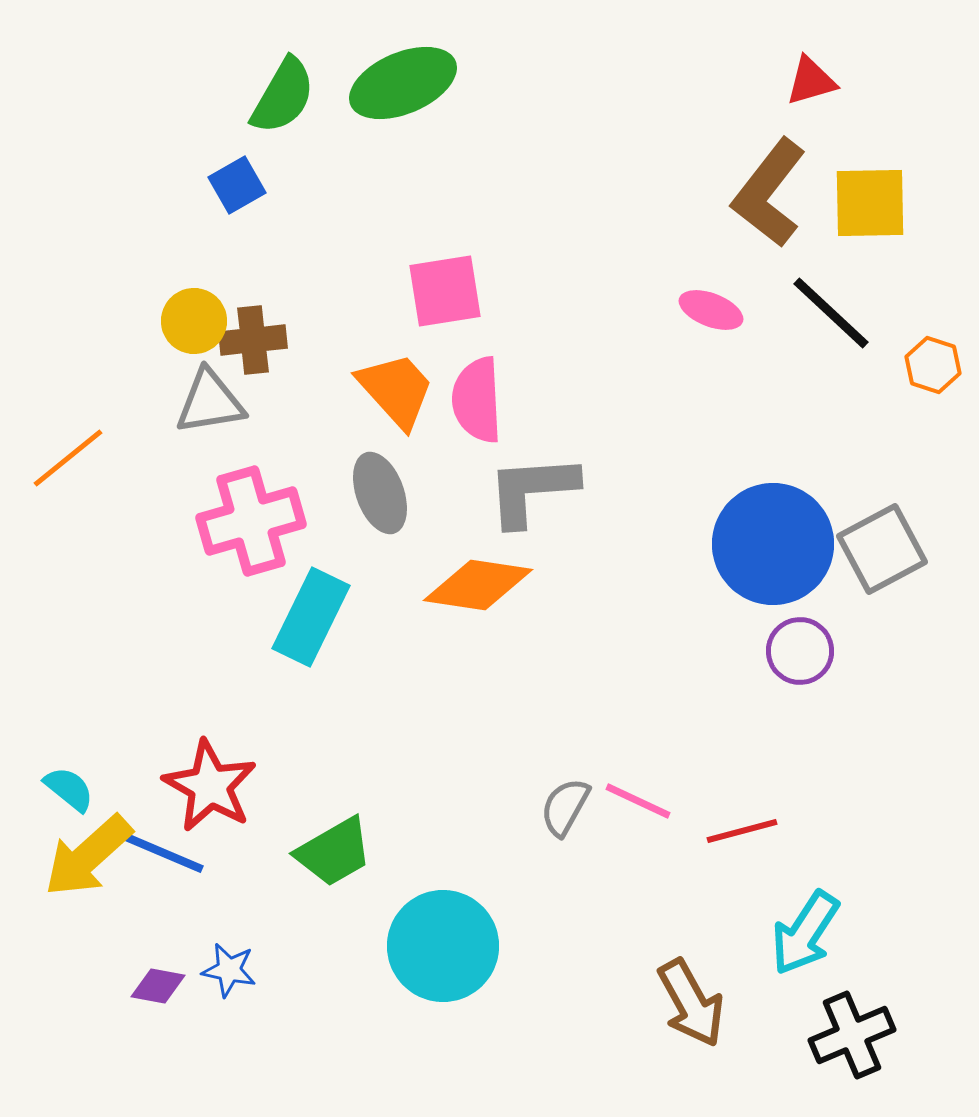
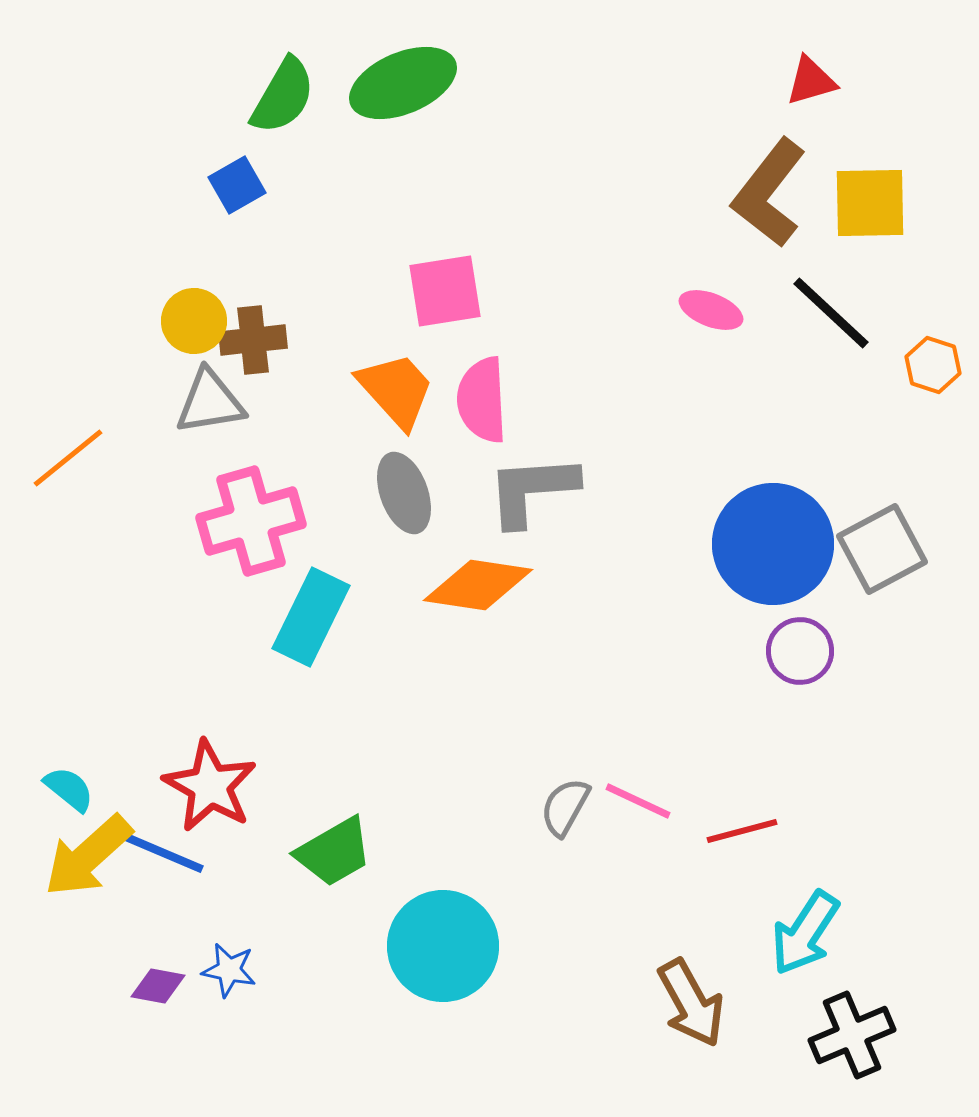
pink semicircle: moved 5 px right
gray ellipse: moved 24 px right
